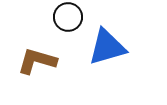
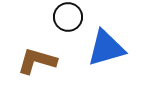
blue triangle: moved 1 px left, 1 px down
